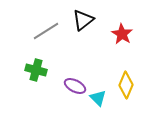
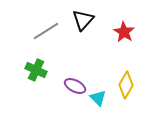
black triangle: rotated 10 degrees counterclockwise
red star: moved 2 px right, 2 px up
green cross: rotated 10 degrees clockwise
yellow diamond: rotated 8 degrees clockwise
